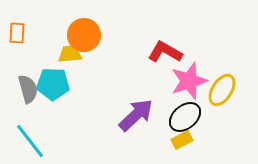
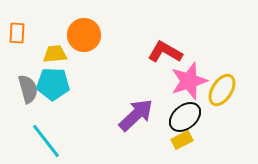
yellow trapezoid: moved 15 px left
cyan line: moved 16 px right
